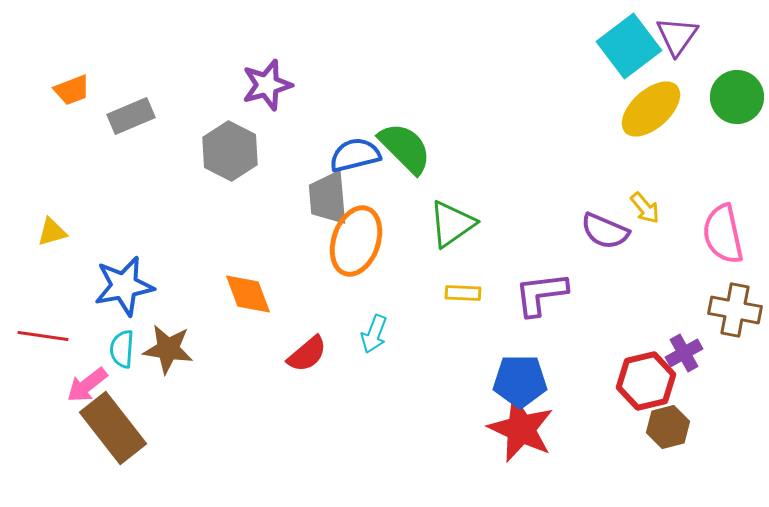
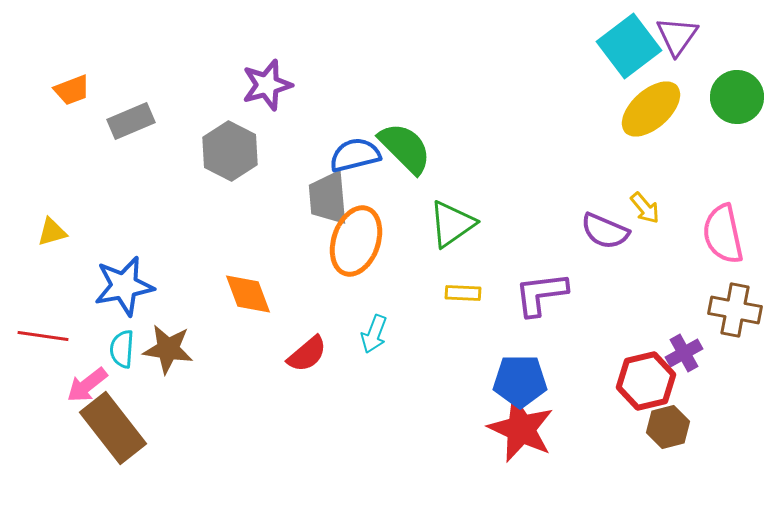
gray rectangle: moved 5 px down
